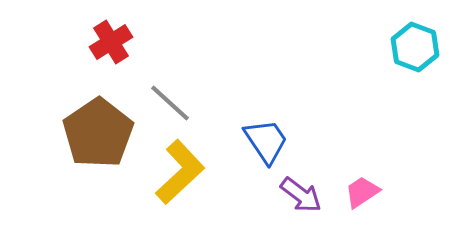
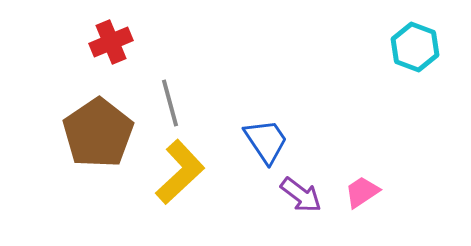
red cross: rotated 9 degrees clockwise
gray line: rotated 33 degrees clockwise
